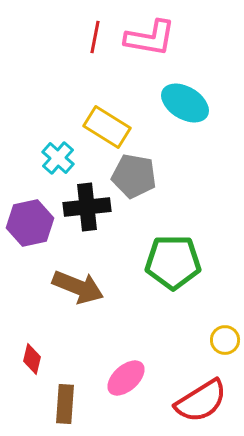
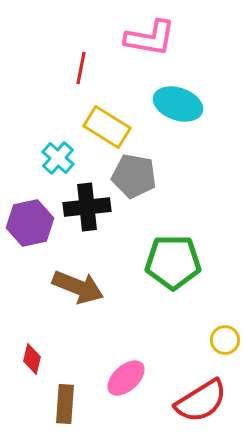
red line: moved 14 px left, 31 px down
cyan ellipse: moved 7 px left, 1 px down; rotated 12 degrees counterclockwise
